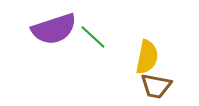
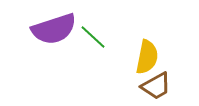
brown trapezoid: rotated 40 degrees counterclockwise
